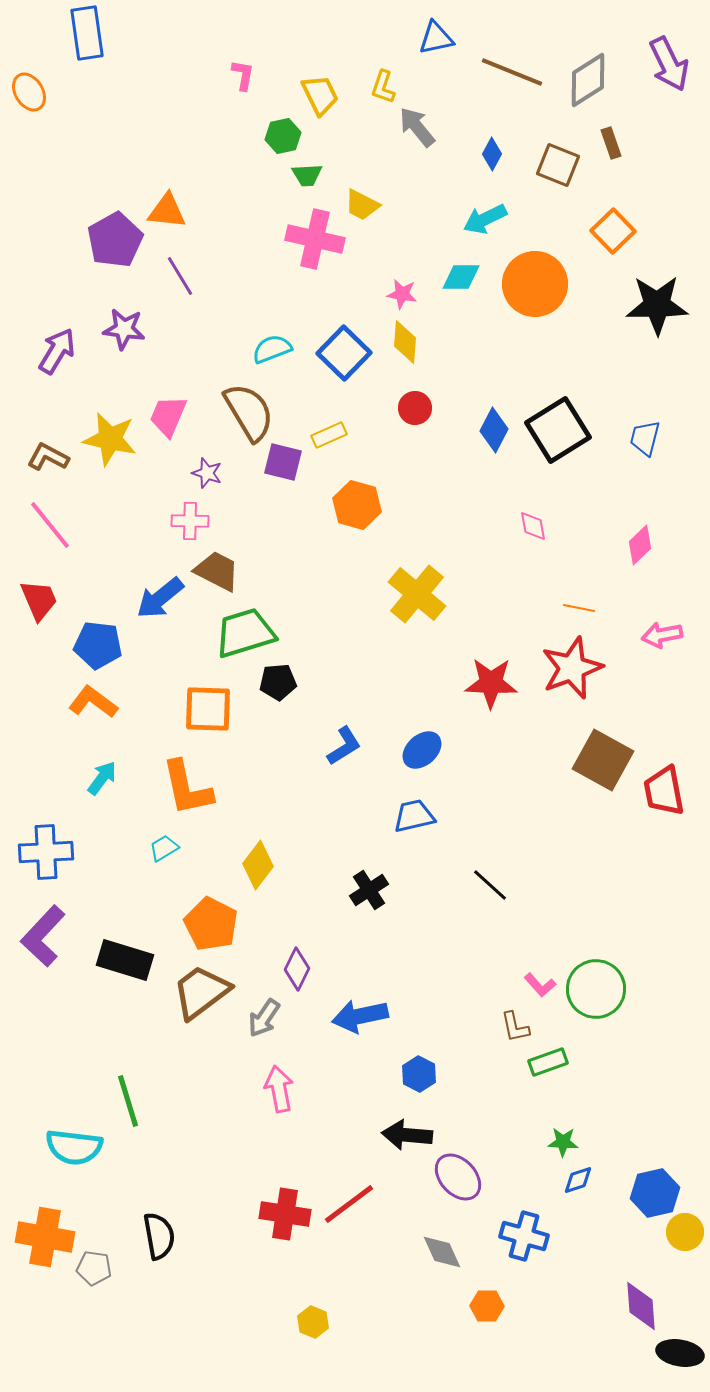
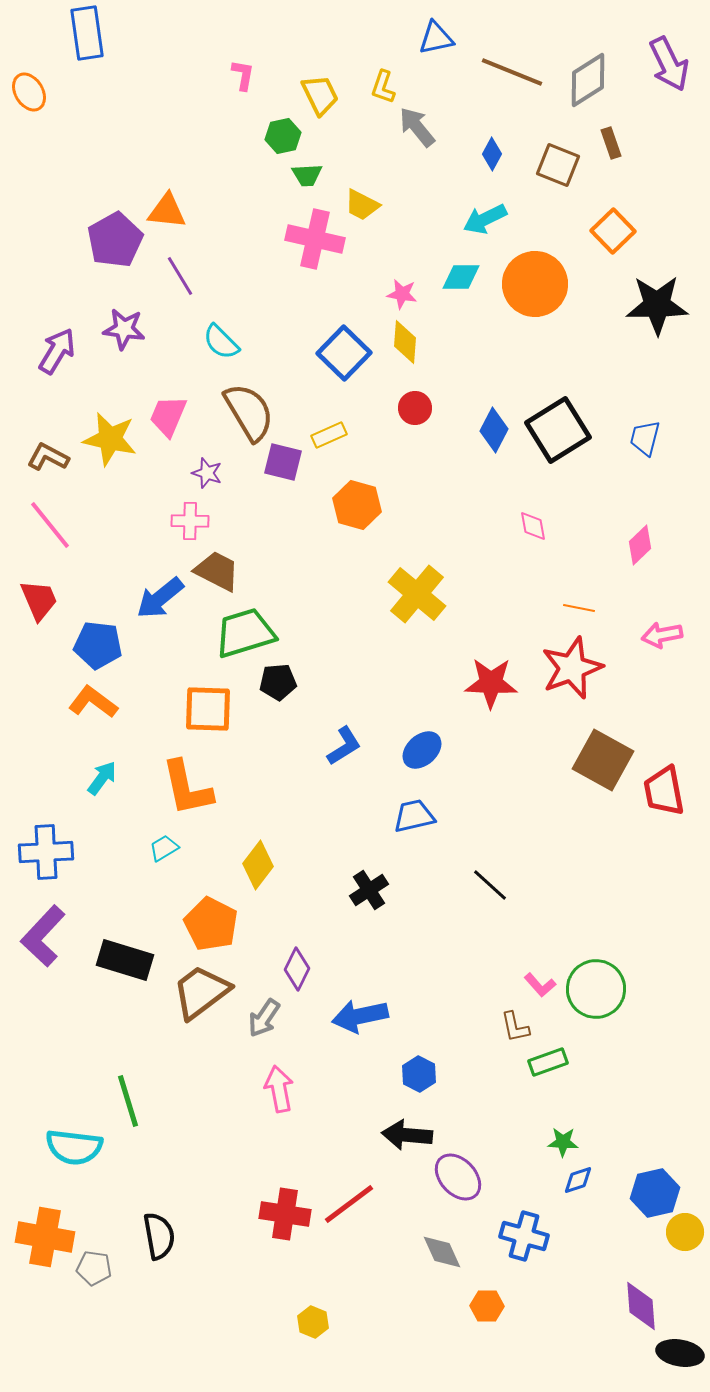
cyan semicircle at (272, 349): moved 51 px left, 7 px up; rotated 114 degrees counterclockwise
